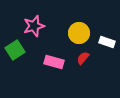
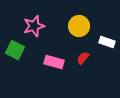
yellow circle: moved 7 px up
green square: rotated 30 degrees counterclockwise
